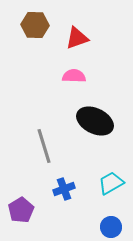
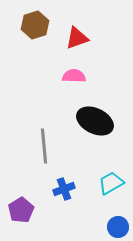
brown hexagon: rotated 20 degrees counterclockwise
gray line: rotated 12 degrees clockwise
blue circle: moved 7 px right
